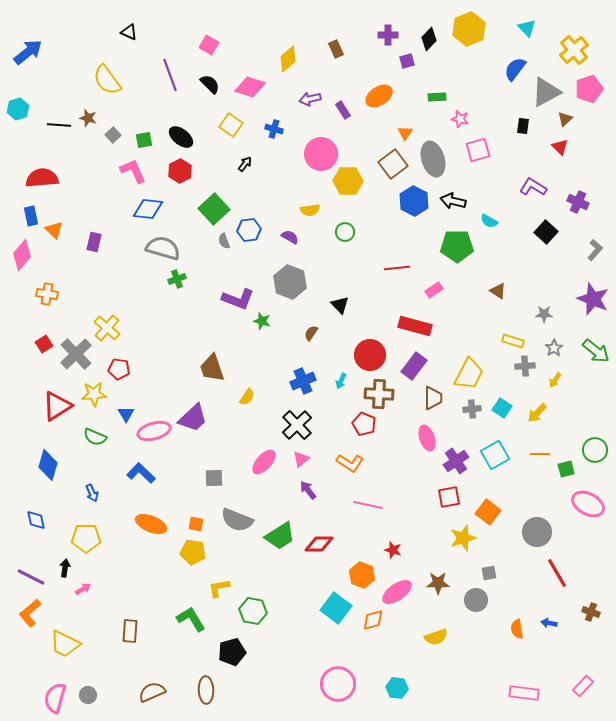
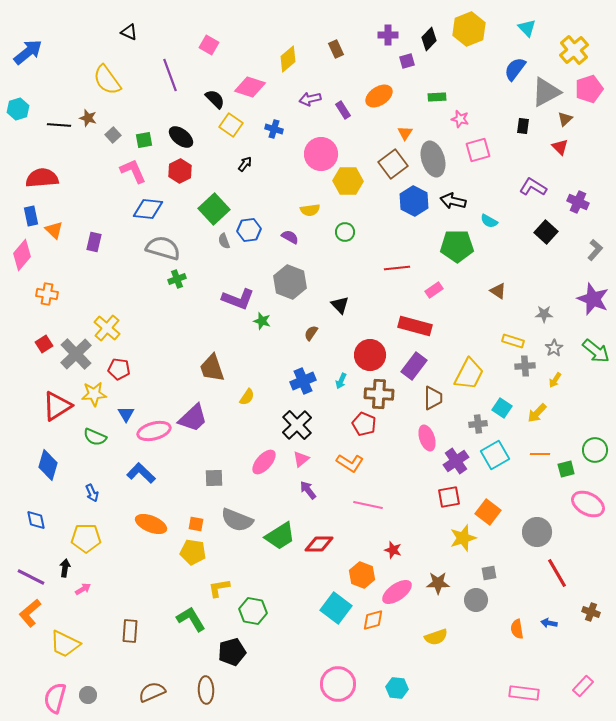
black semicircle at (210, 84): moved 5 px right, 15 px down
gray cross at (472, 409): moved 6 px right, 15 px down
